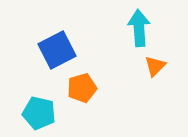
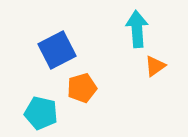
cyan arrow: moved 2 px left, 1 px down
orange triangle: rotated 10 degrees clockwise
cyan pentagon: moved 2 px right
